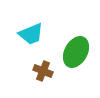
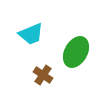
brown cross: moved 4 px down; rotated 12 degrees clockwise
